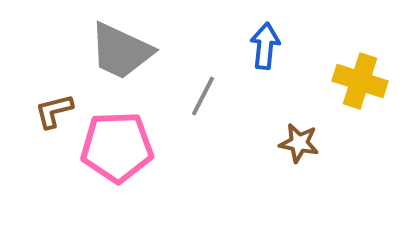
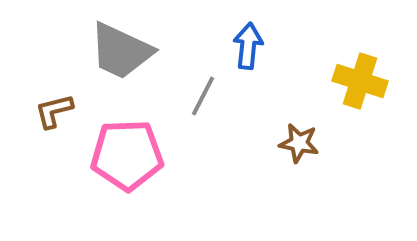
blue arrow: moved 17 px left
pink pentagon: moved 10 px right, 8 px down
